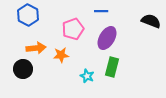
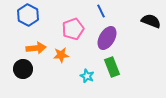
blue line: rotated 64 degrees clockwise
green rectangle: rotated 36 degrees counterclockwise
